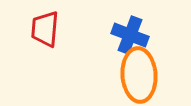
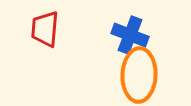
orange ellipse: rotated 6 degrees clockwise
